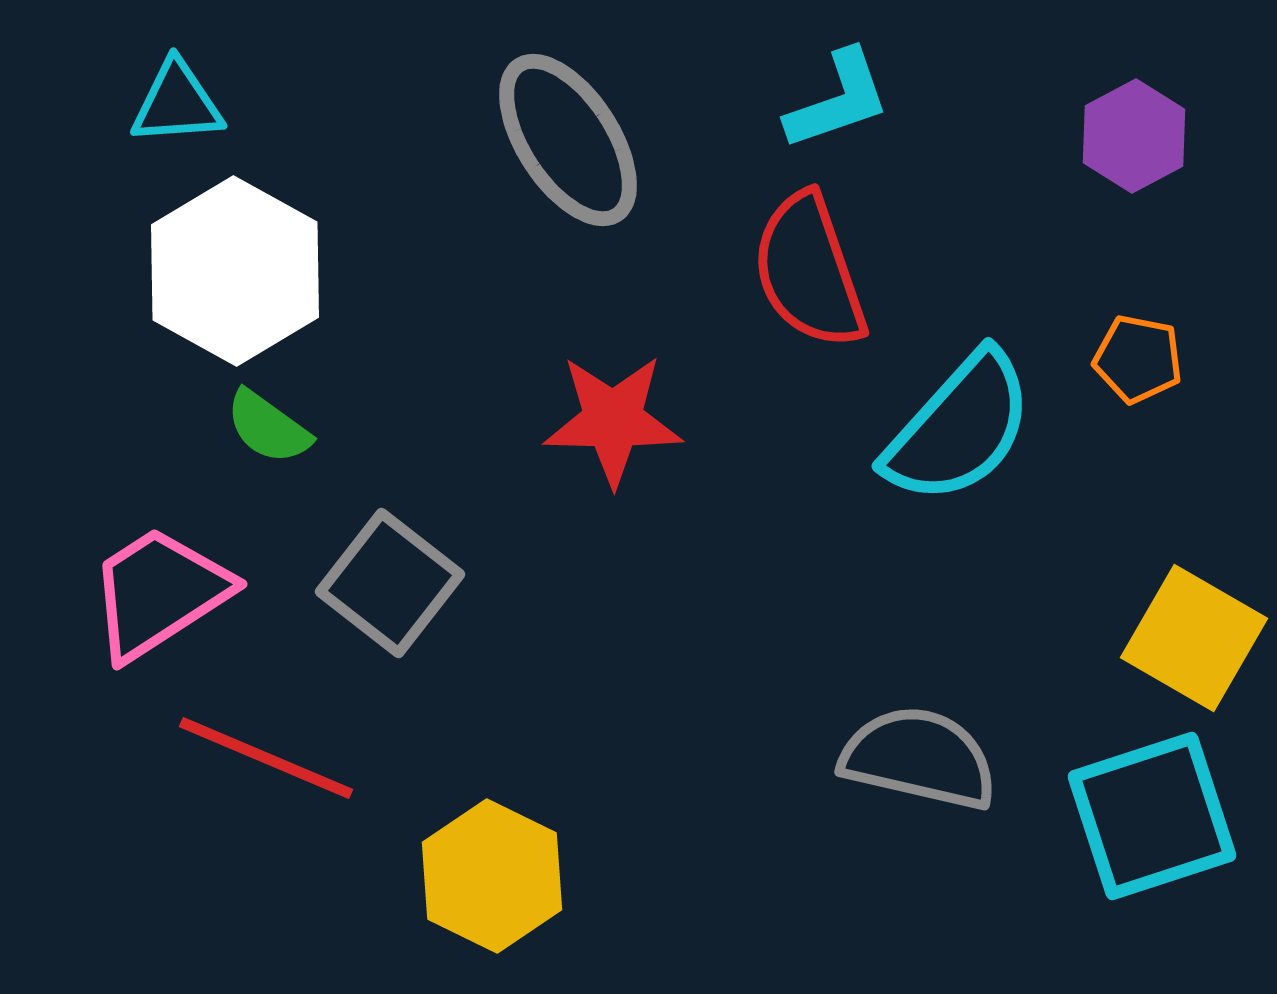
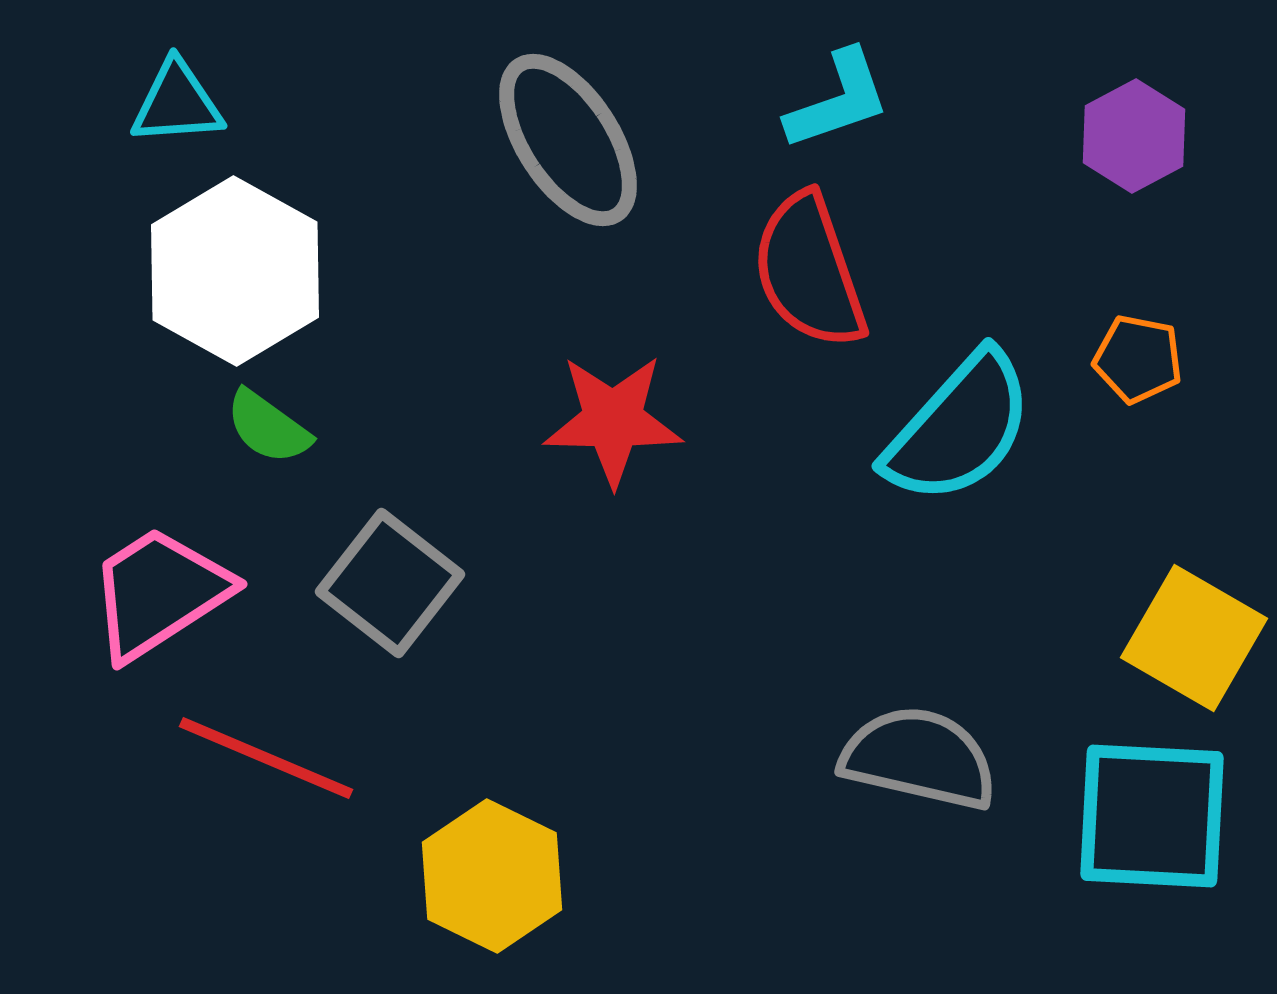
cyan square: rotated 21 degrees clockwise
